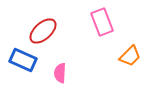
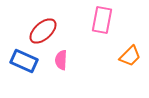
pink rectangle: moved 2 px up; rotated 32 degrees clockwise
blue rectangle: moved 1 px right, 1 px down
pink semicircle: moved 1 px right, 13 px up
